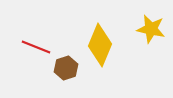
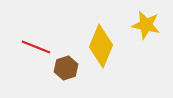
yellow star: moved 5 px left, 4 px up
yellow diamond: moved 1 px right, 1 px down
